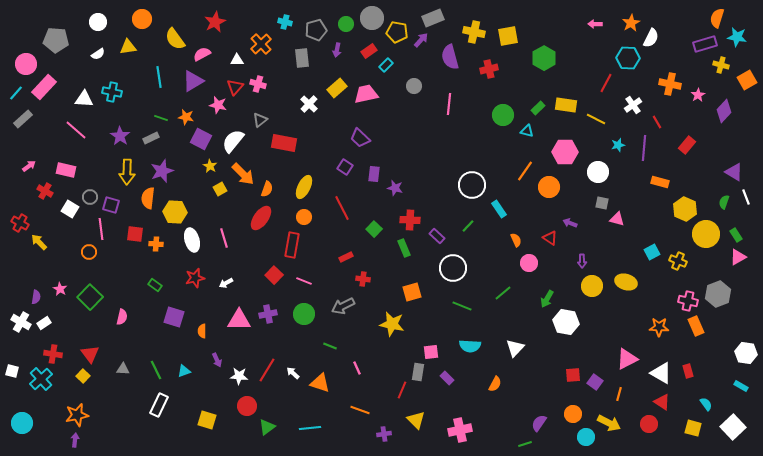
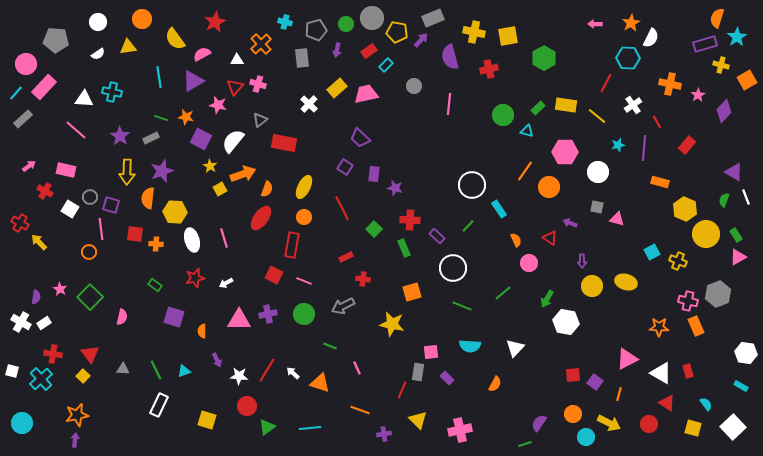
cyan star at (737, 37): rotated 30 degrees clockwise
yellow line at (596, 119): moved 1 px right, 3 px up; rotated 12 degrees clockwise
orange arrow at (243, 174): rotated 65 degrees counterclockwise
green semicircle at (724, 202): moved 2 px up
gray square at (602, 203): moved 5 px left, 4 px down
red square at (274, 275): rotated 18 degrees counterclockwise
red triangle at (662, 402): moved 5 px right, 1 px down
yellow triangle at (416, 420): moved 2 px right
